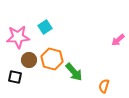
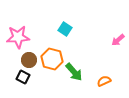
cyan square: moved 20 px right, 2 px down; rotated 24 degrees counterclockwise
black square: moved 8 px right; rotated 16 degrees clockwise
orange semicircle: moved 5 px up; rotated 48 degrees clockwise
